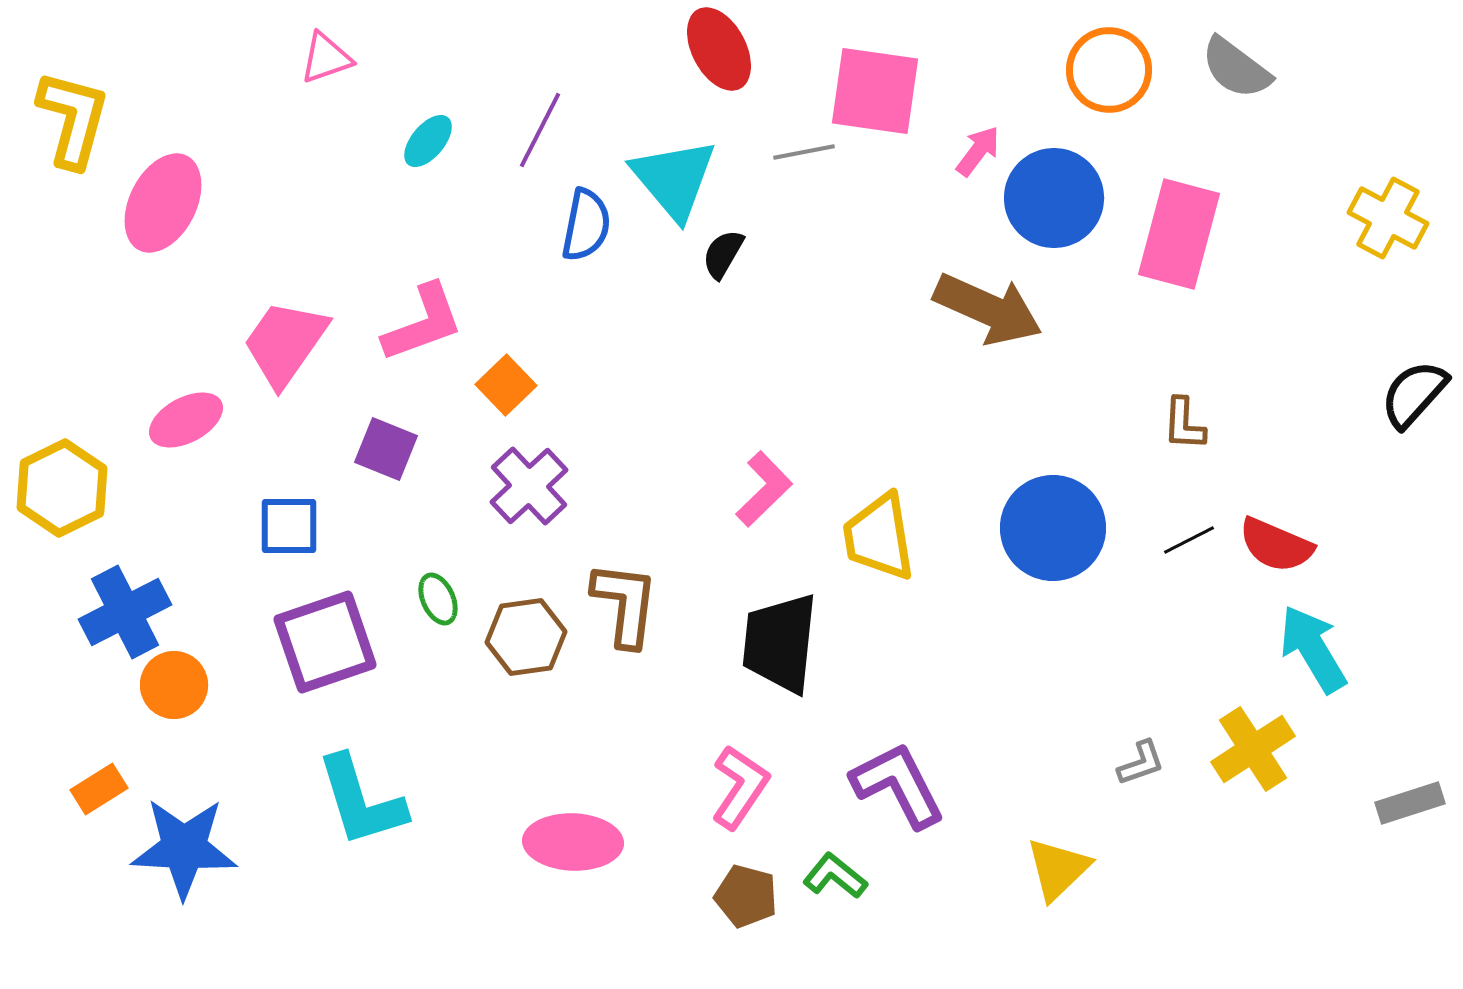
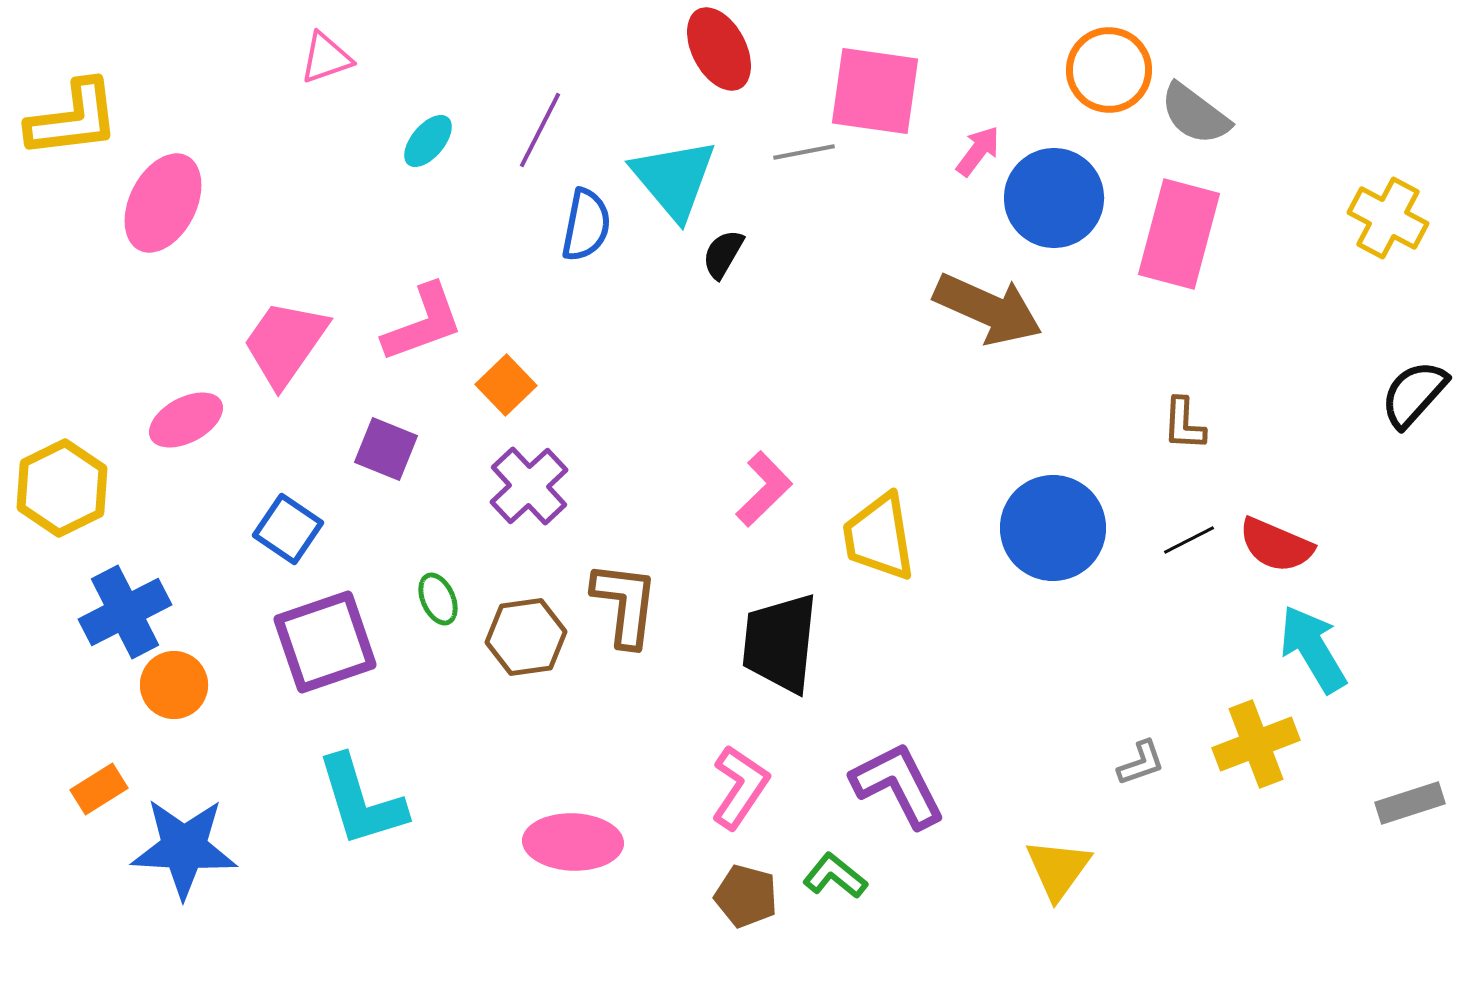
gray semicircle at (1236, 68): moved 41 px left, 46 px down
yellow L-shape at (73, 119): rotated 68 degrees clockwise
blue square at (289, 526): moved 1 px left, 3 px down; rotated 34 degrees clockwise
yellow cross at (1253, 749): moved 3 px right, 5 px up; rotated 12 degrees clockwise
yellow triangle at (1058, 869): rotated 10 degrees counterclockwise
